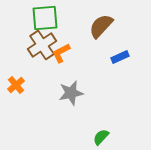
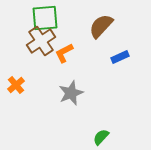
brown cross: moved 1 px left, 4 px up
orange L-shape: moved 3 px right
gray star: rotated 10 degrees counterclockwise
